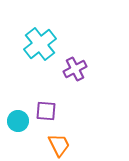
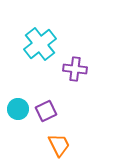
purple cross: rotated 35 degrees clockwise
purple square: rotated 30 degrees counterclockwise
cyan circle: moved 12 px up
